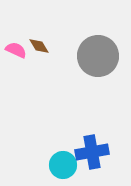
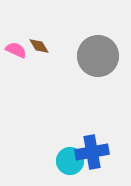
cyan circle: moved 7 px right, 4 px up
